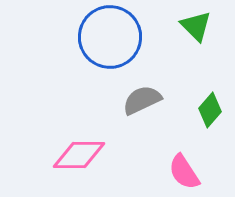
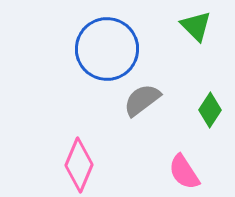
blue circle: moved 3 px left, 12 px down
gray semicircle: rotated 12 degrees counterclockwise
green diamond: rotated 8 degrees counterclockwise
pink diamond: moved 10 px down; rotated 68 degrees counterclockwise
